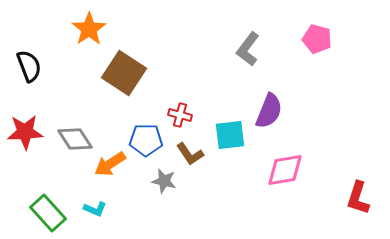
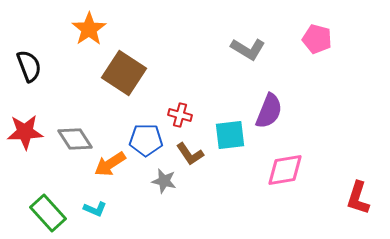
gray L-shape: rotated 96 degrees counterclockwise
